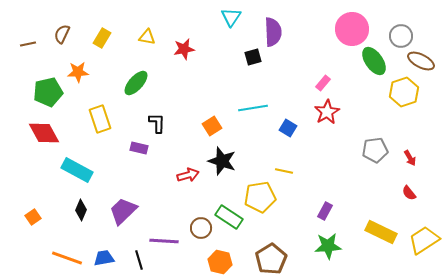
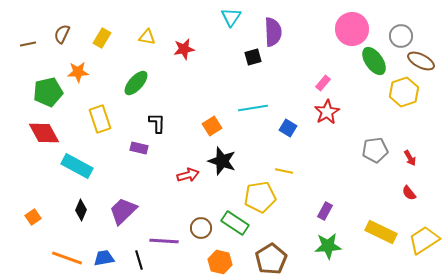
cyan rectangle at (77, 170): moved 4 px up
green rectangle at (229, 217): moved 6 px right, 6 px down
